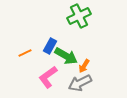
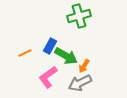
green cross: rotated 10 degrees clockwise
